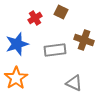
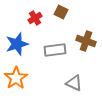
brown cross: moved 2 px right, 1 px down
